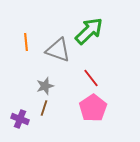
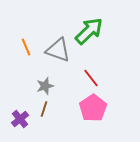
orange line: moved 5 px down; rotated 18 degrees counterclockwise
brown line: moved 1 px down
purple cross: rotated 30 degrees clockwise
